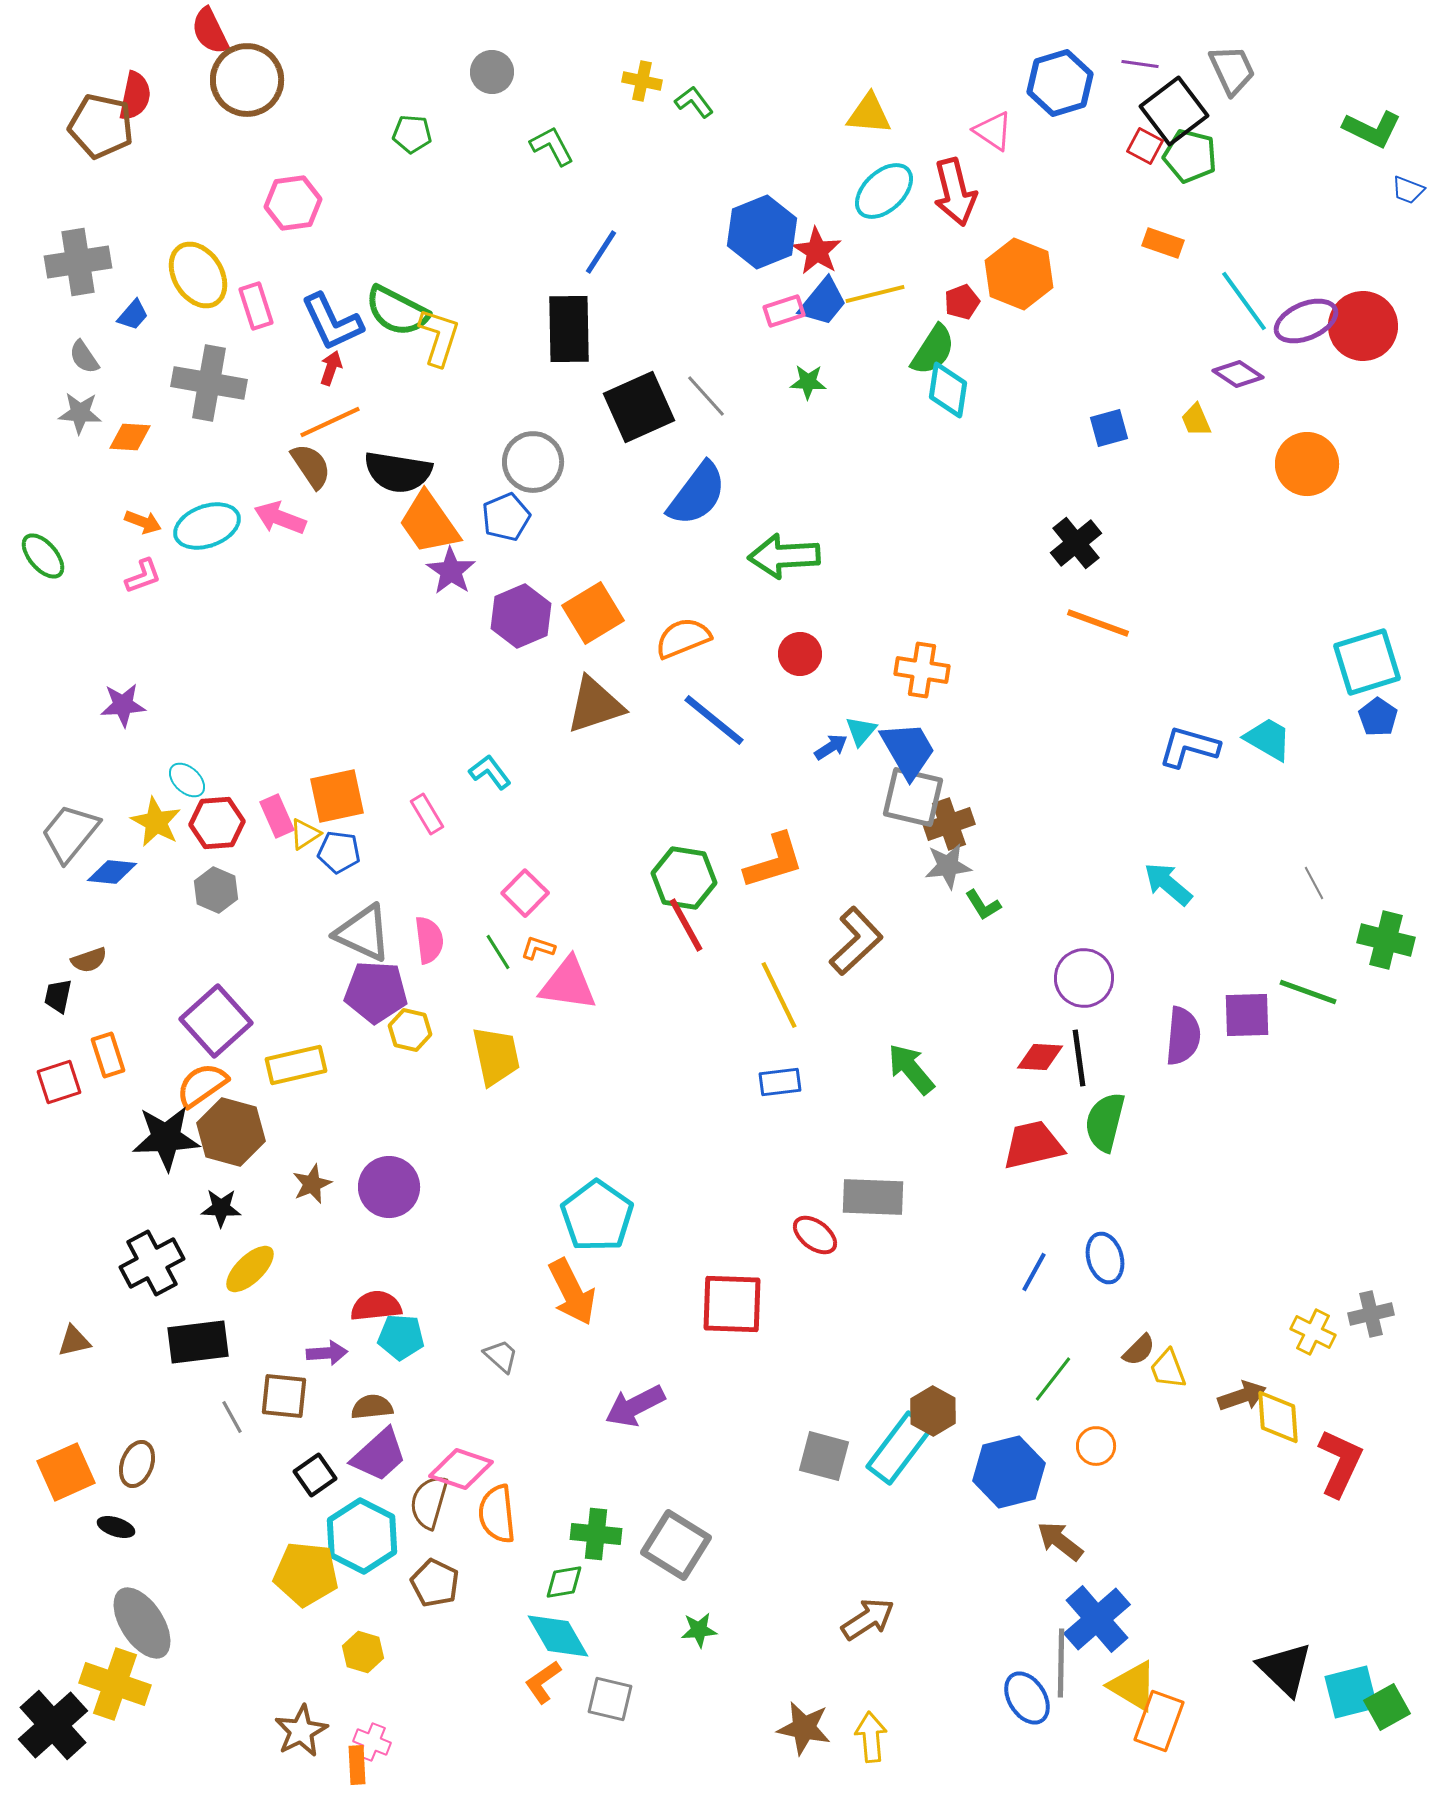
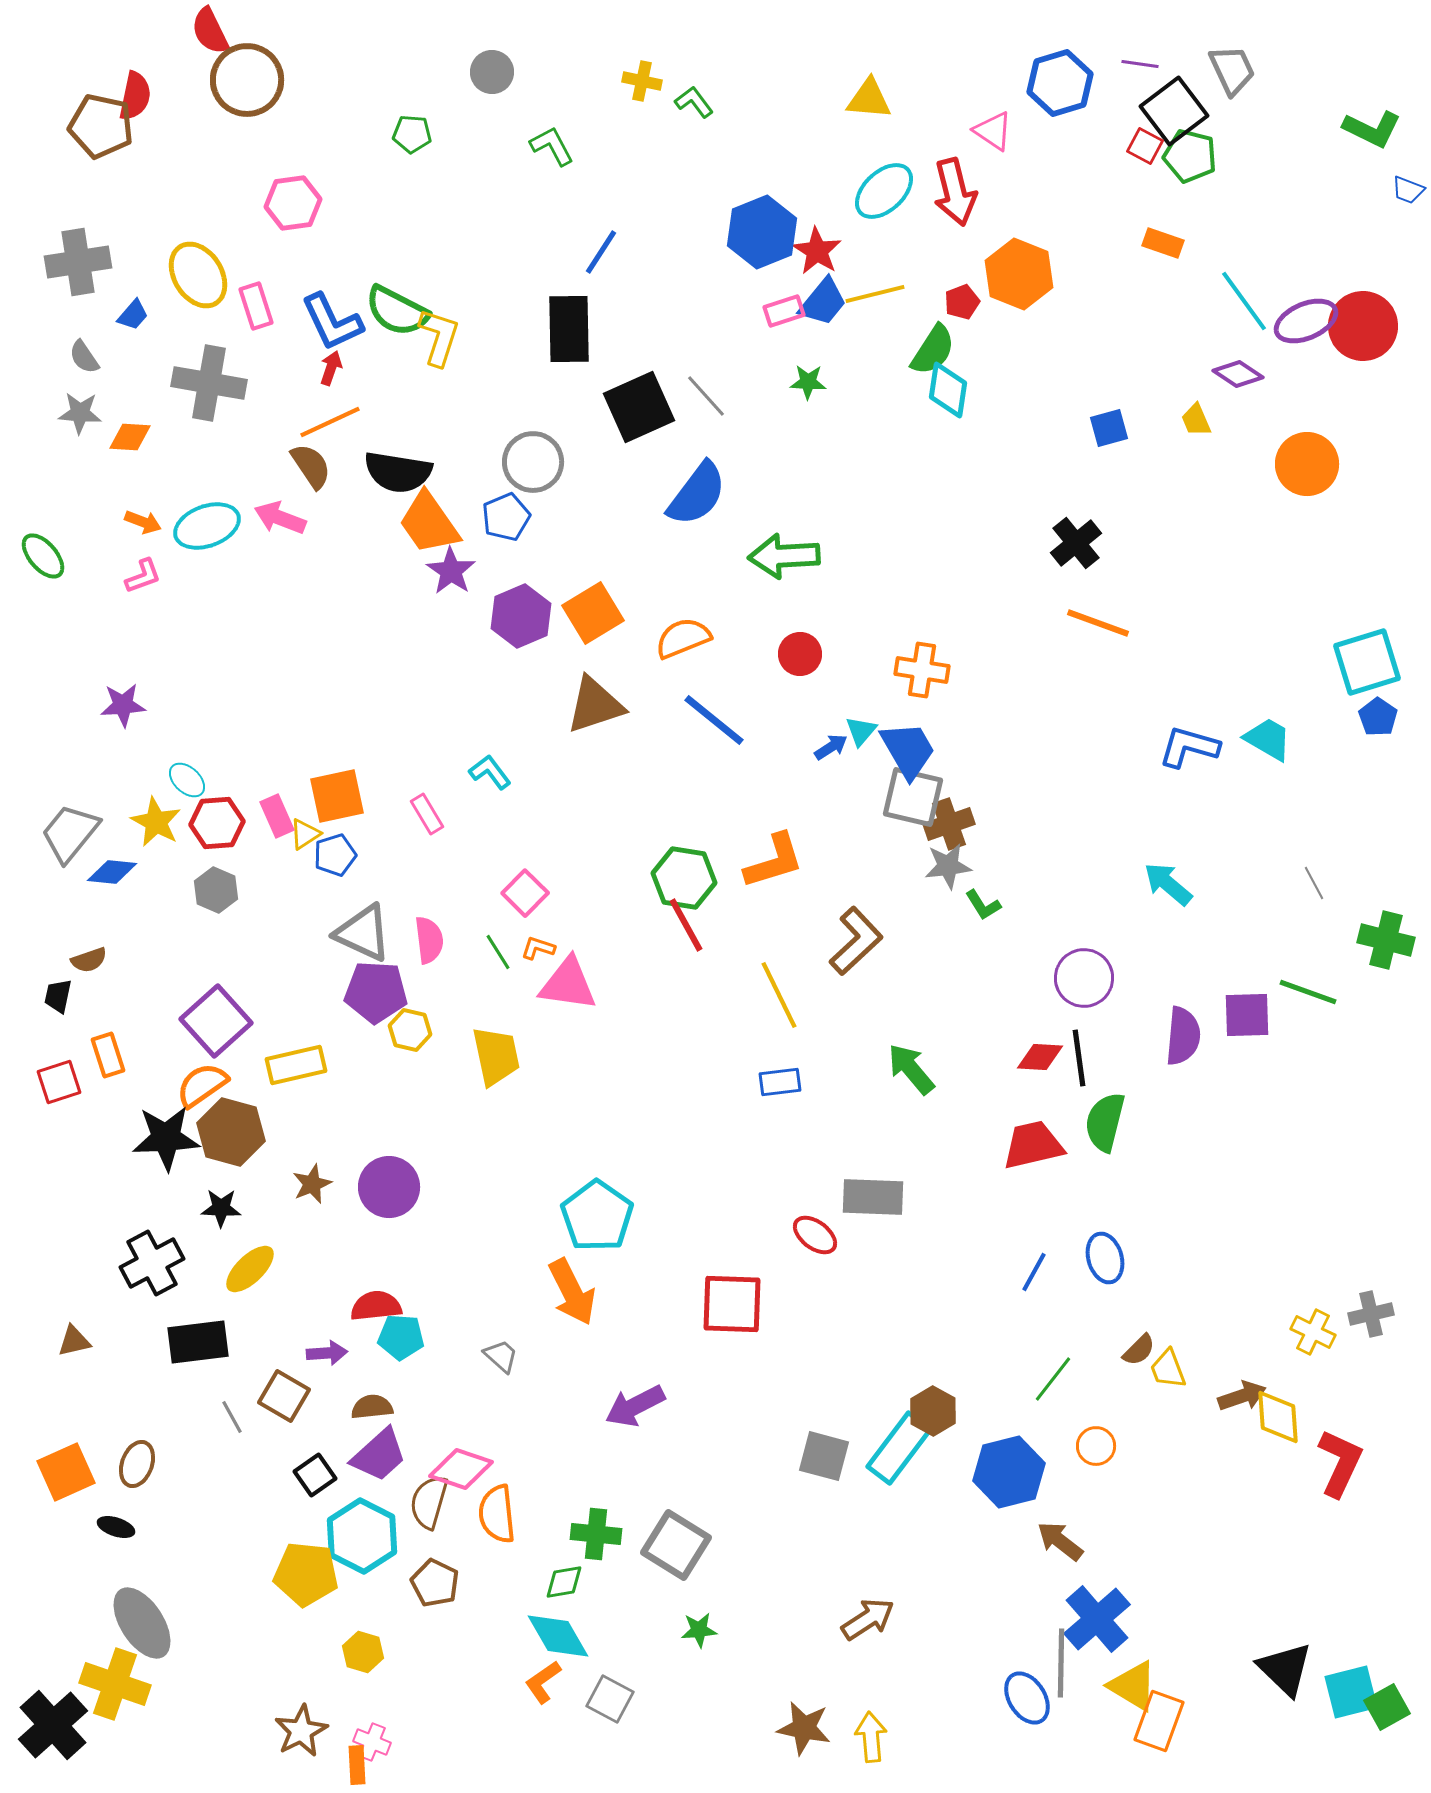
yellow triangle at (869, 114): moved 15 px up
blue pentagon at (339, 852): moved 4 px left, 3 px down; rotated 24 degrees counterclockwise
brown square at (284, 1396): rotated 24 degrees clockwise
gray square at (610, 1699): rotated 15 degrees clockwise
